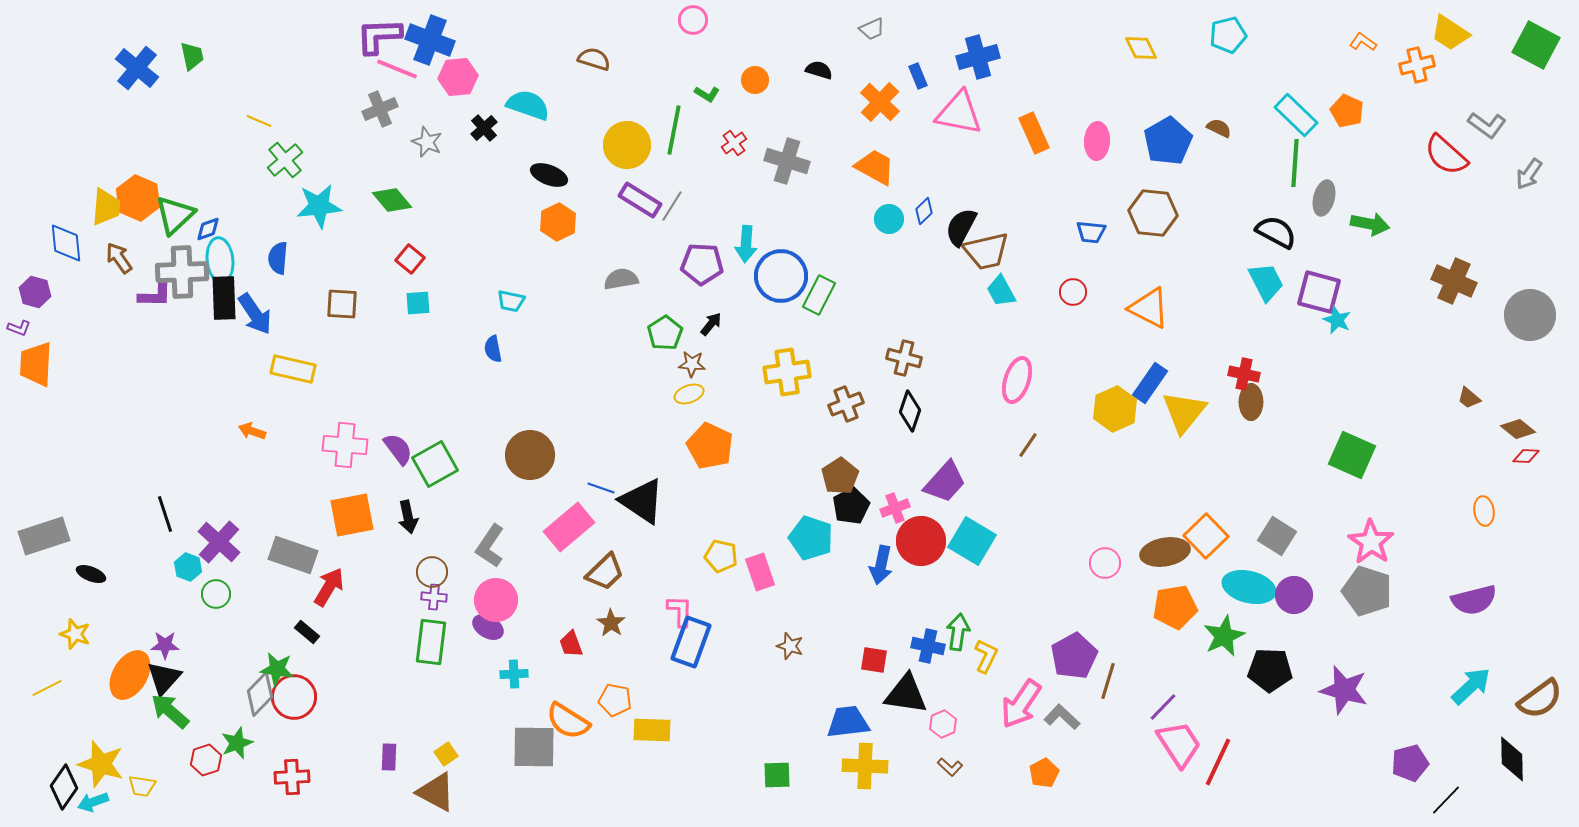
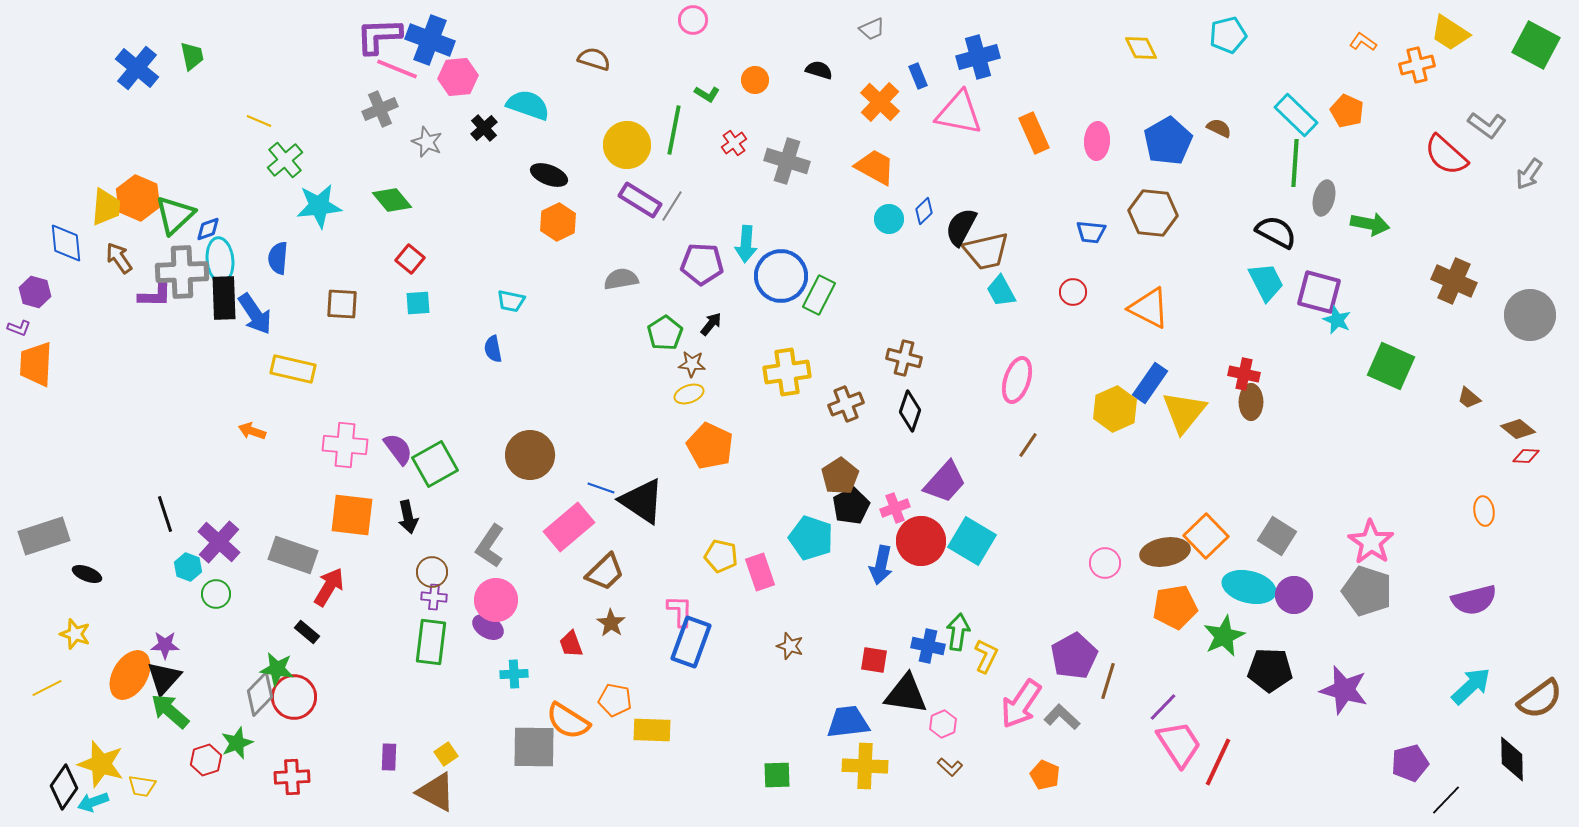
green square at (1352, 455): moved 39 px right, 89 px up
orange square at (352, 515): rotated 18 degrees clockwise
black ellipse at (91, 574): moved 4 px left
orange pentagon at (1044, 773): moved 1 px right, 2 px down; rotated 20 degrees counterclockwise
